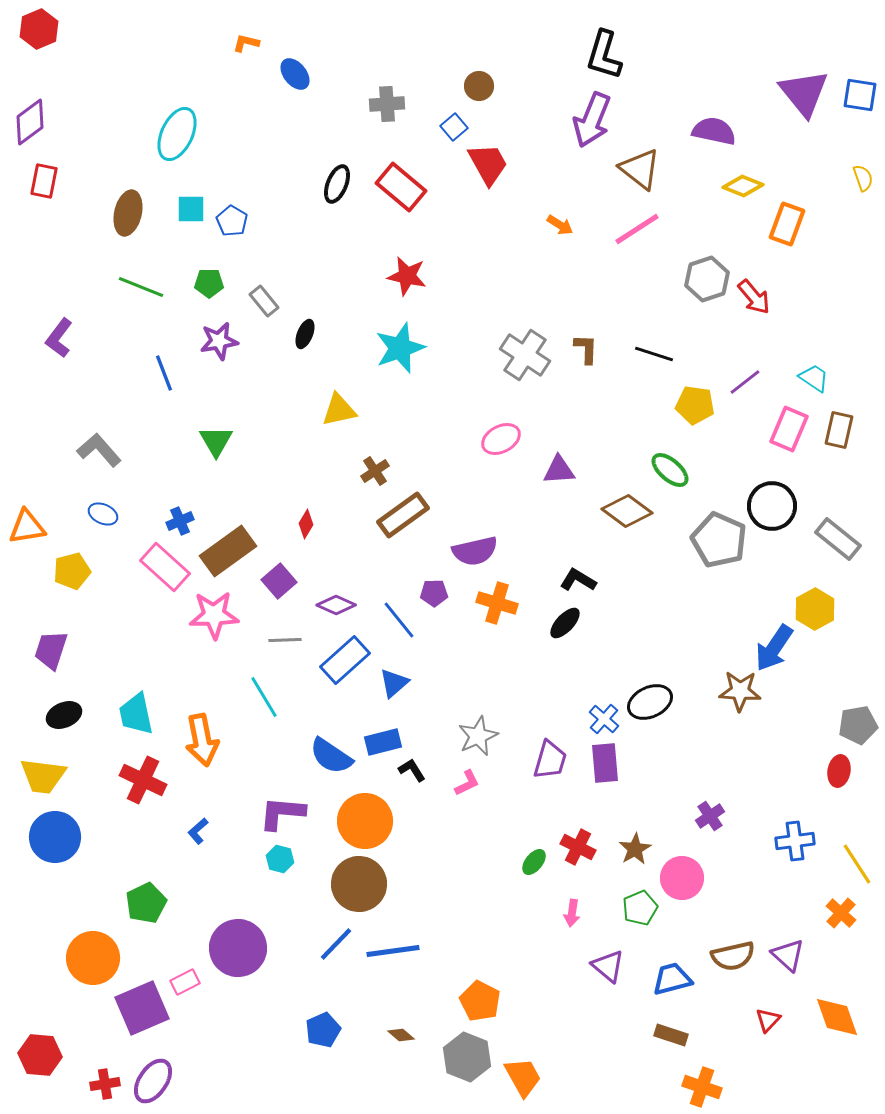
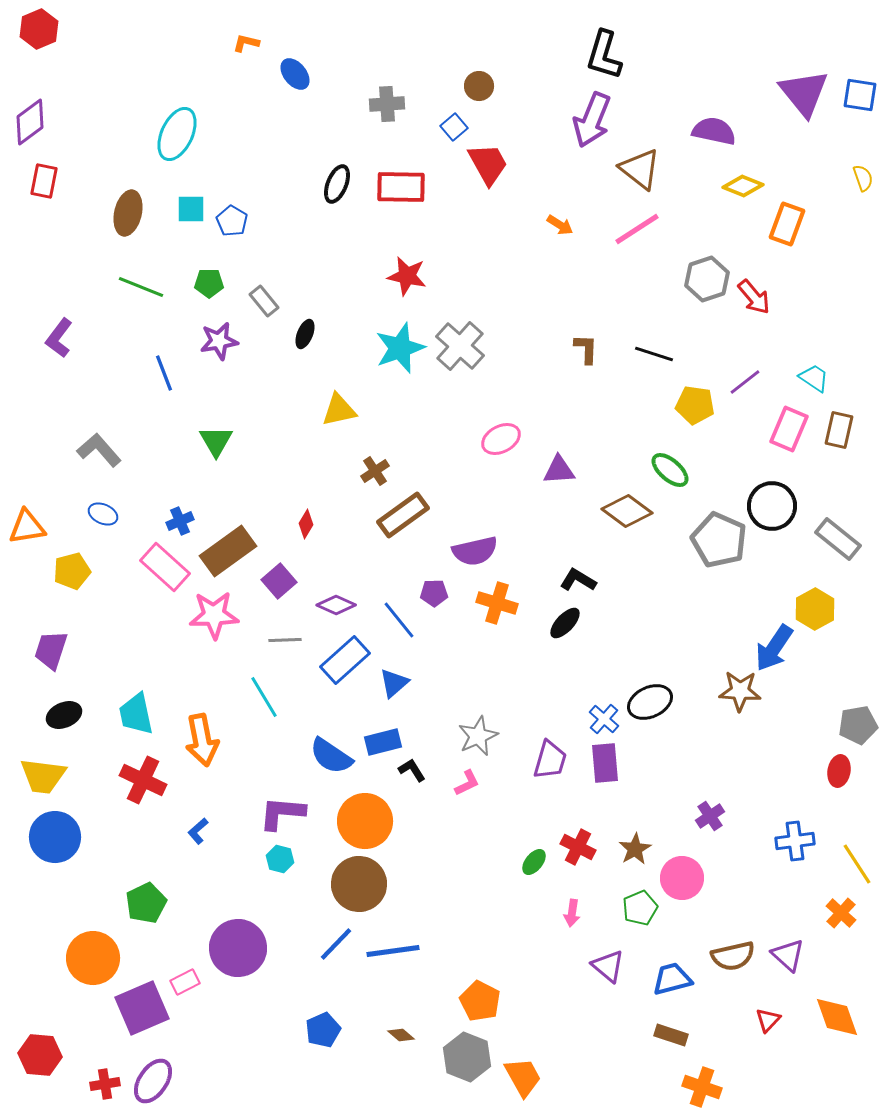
red rectangle at (401, 187): rotated 39 degrees counterclockwise
gray cross at (525, 355): moved 65 px left, 9 px up; rotated 9 degrees clockwise
